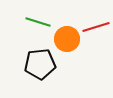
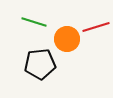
green line: moved 4 px left
